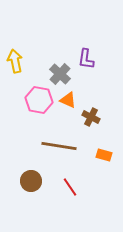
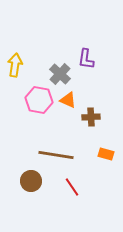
yellow arrow: moved 4 px down; rotated 20 degrees clockwise
brown cross: rotated 30 degrees counterclockwise
brown line: moved 3 px left, 9 px down
orange rectangle: moved 2 px right, 1 px up
red line: moved 2 px right
